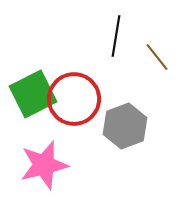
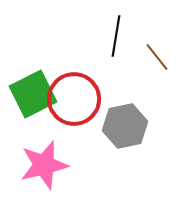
gray hexagon: rotated 9 degrees clockwise
